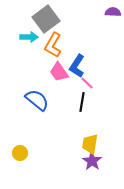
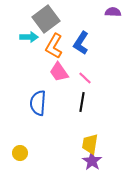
orange L-shape: moved 1 px right, 1 px down
blue L-shape: moved 4 px right, 23 px up
pink line: moved 2 px left, 5 px up
blue semicircle: moved 1 px right, 3 px down; rotated 125 degrees counterclockwise
